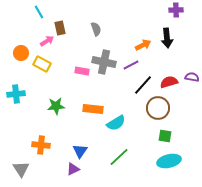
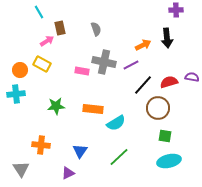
orange circle: moved 1 px left, 17 px down
purple triangle: moved 5 px left, 4 px down
